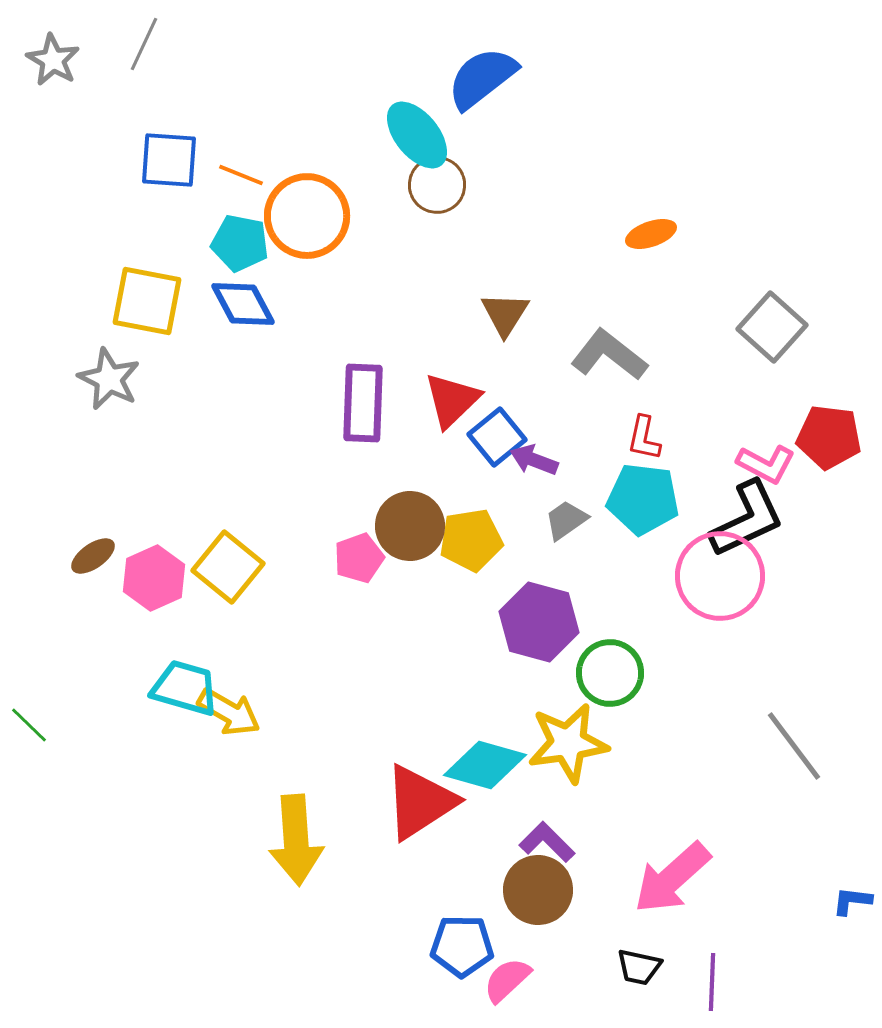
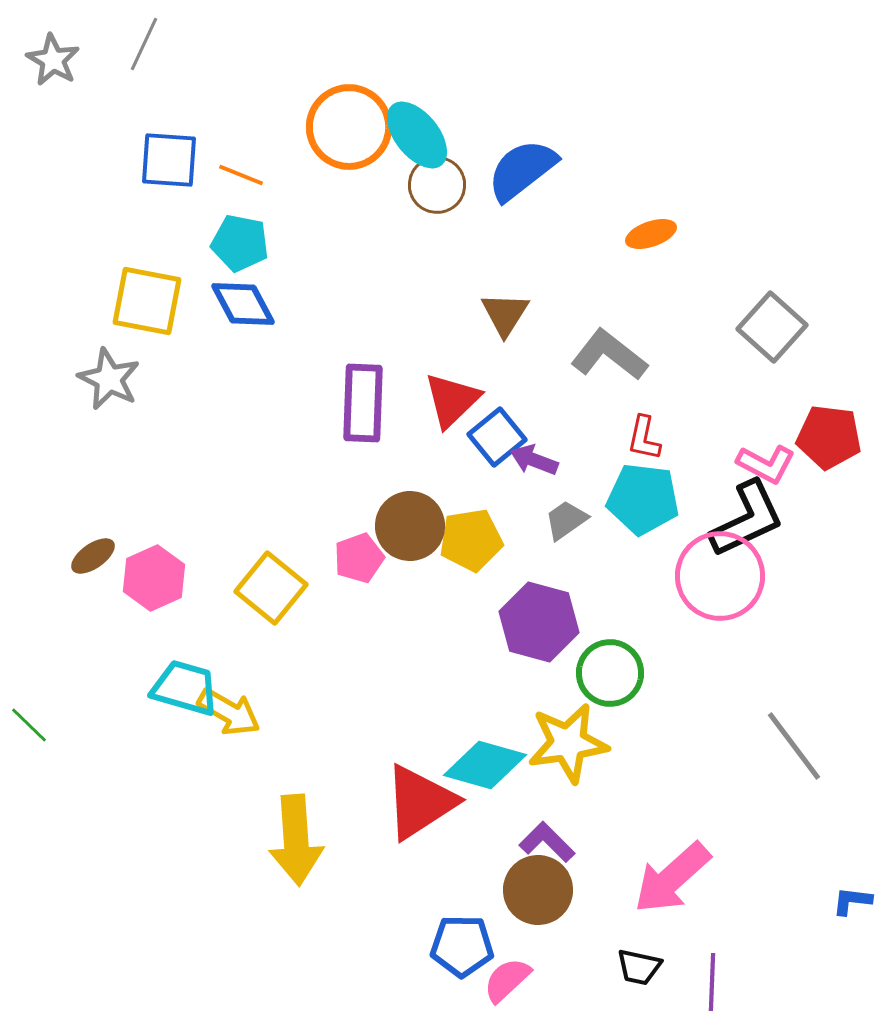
blue semicircle at (482, 78): moved 40 px right, 92 px down
orange circle at (307, 216): moved 42 px right, 89 px up
yellow square at (228, 567): moved 43 px right, 21 px down
